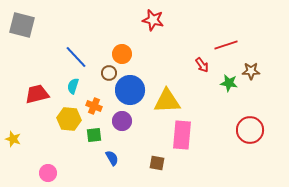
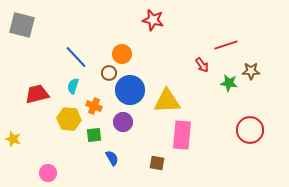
purple circle: moved 1 px right, 1 px down
